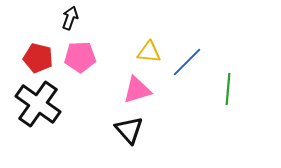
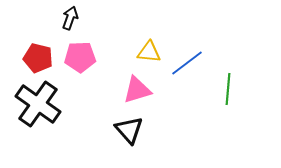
blue line: moved 1 px down; rotated 8 degrees clockwise
